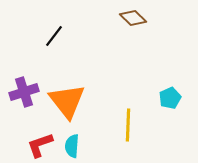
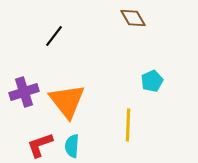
brown diamond: rotated 16 degrees clockwise
cyan pentagon: moved 18 px left, 17 px up
